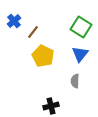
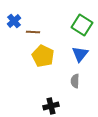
green square: moved 1 px right, 2 px up
brown line: rotated 56 degrees clockwise
